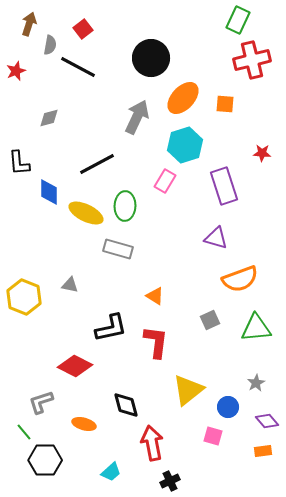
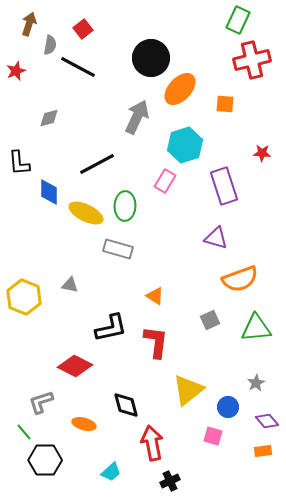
orange ellipse at (183, 98): moved 3 px left, 9 px up
